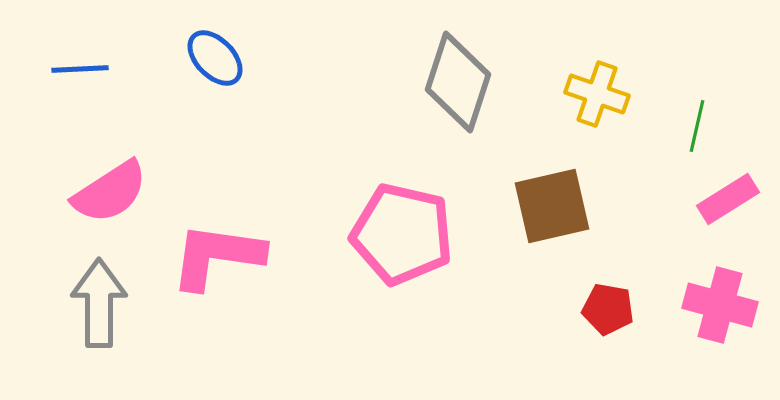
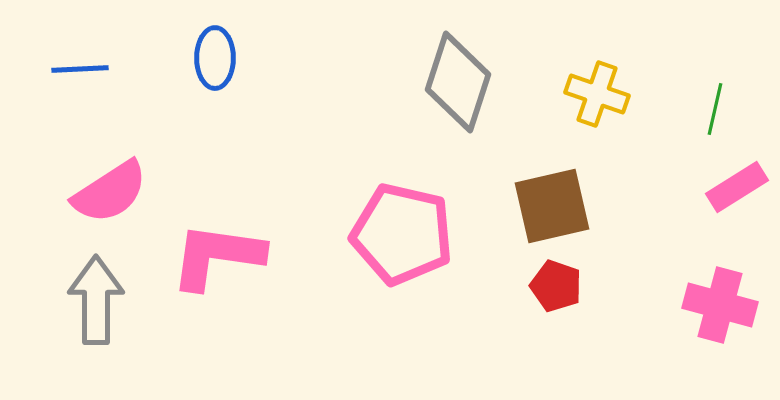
blue ellipse: rotated 44 degrees clockwise
green line: moved 18 px right, 17 px up
pink rectangle: moved 9 px right, 12 px up
gray arrow: moved 3 px left, 3 px up
red pentagon: moved 52 px left, 23 px up; rotated 9 degrees clockwise
